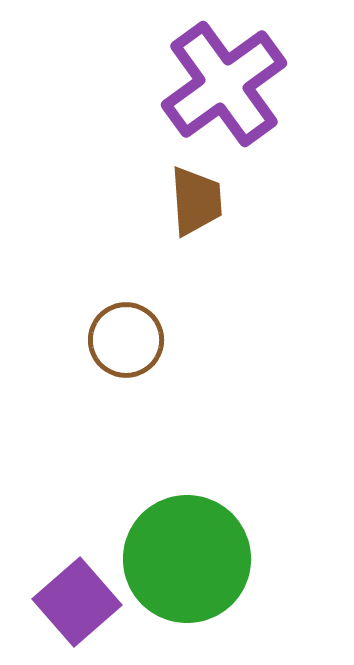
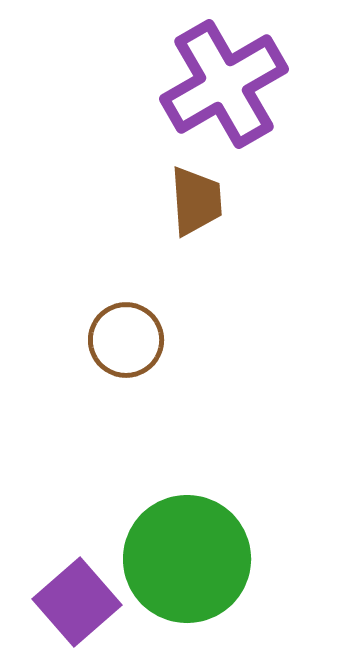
purple cross: rotated 6 degrees clockwise
